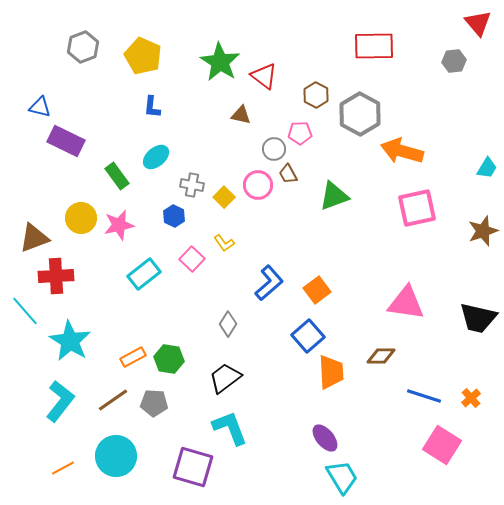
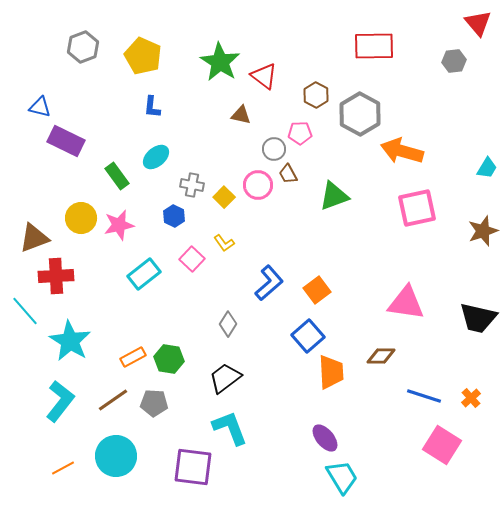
purple square at (193, 467): rotated 9 degrees counterclockwise
